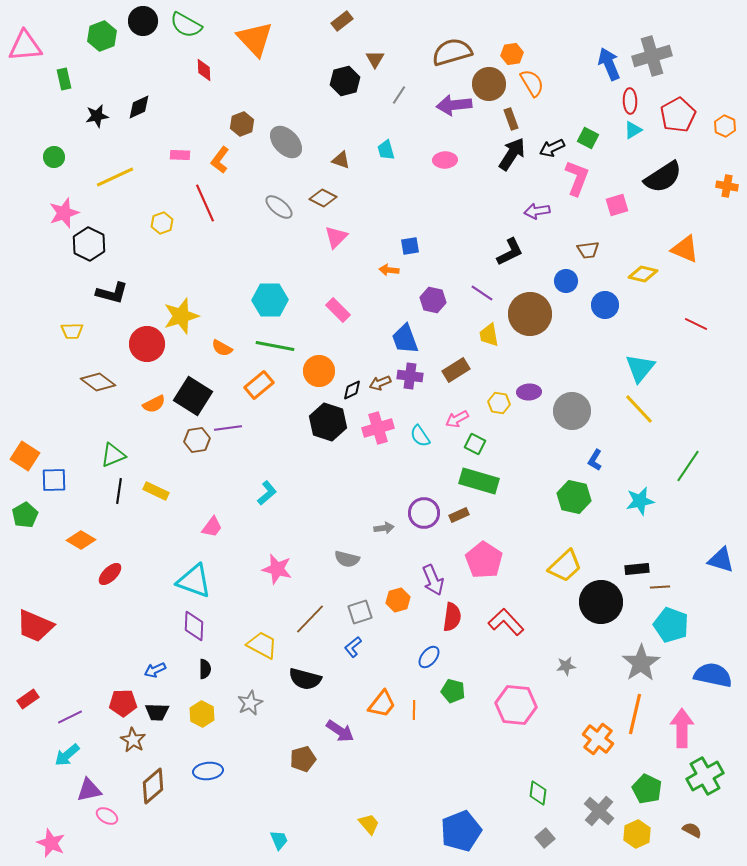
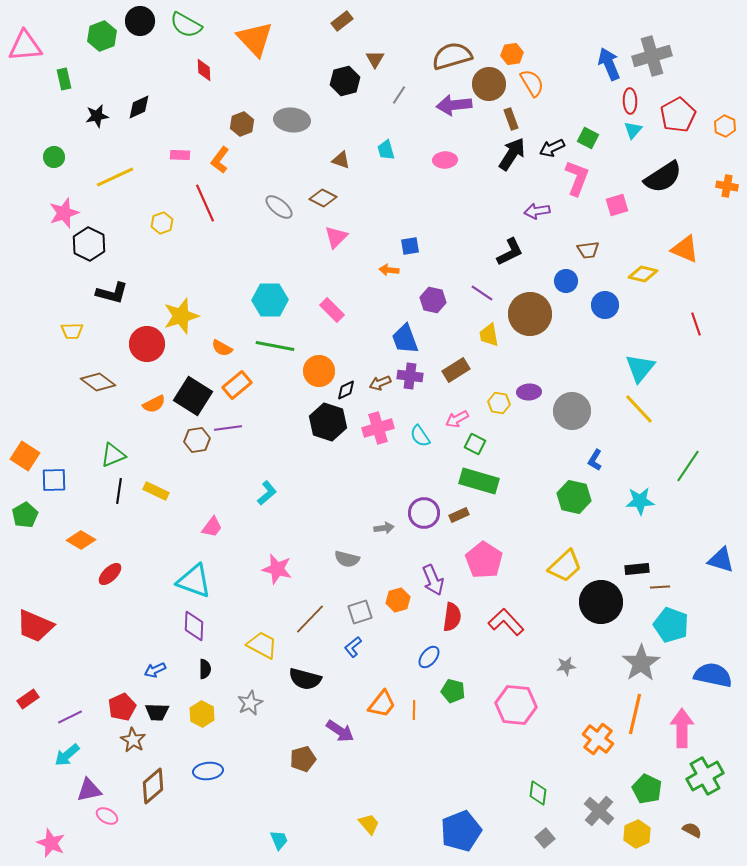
black circle at (143, 21): moved 3 px left
brown semicircle at (452, 52): moved 4 px down
cyan triangle at (633, 130): rotated 18 degrees counterclockwise
gray ellipse at (286, 142): moved 6 px right, 22 px up; rotated 40 degrees counterclockwise
pink rectangle at (338, 310): moved 6 px left
red line at (696, 324): rotated 45 degrees clockwise
orange rectangle at (259, 385): moved 22 px left
black diamond at (352, 390): moved 6 px left
cyan star at (640, 501): rotated 8 degrees clockwise
red pentagon at (123, 703): moved 1 px left, 4 px down; rotated 24 degrees counterclockwise
